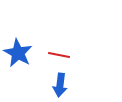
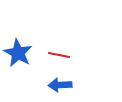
blue arrow: rotated 80 degrees clockwise
